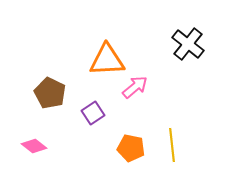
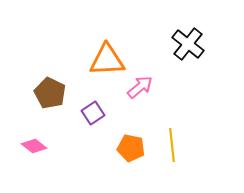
pink arrow: moved 5 px right
